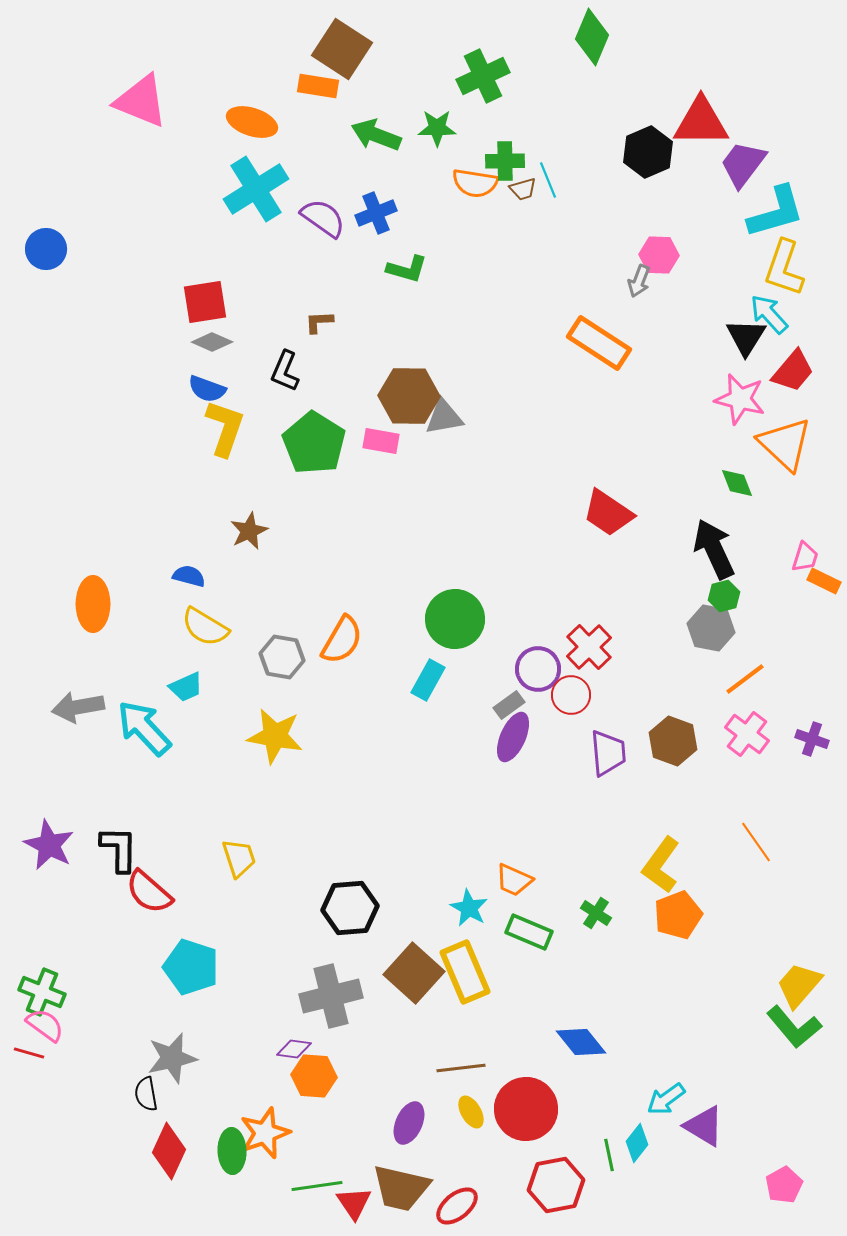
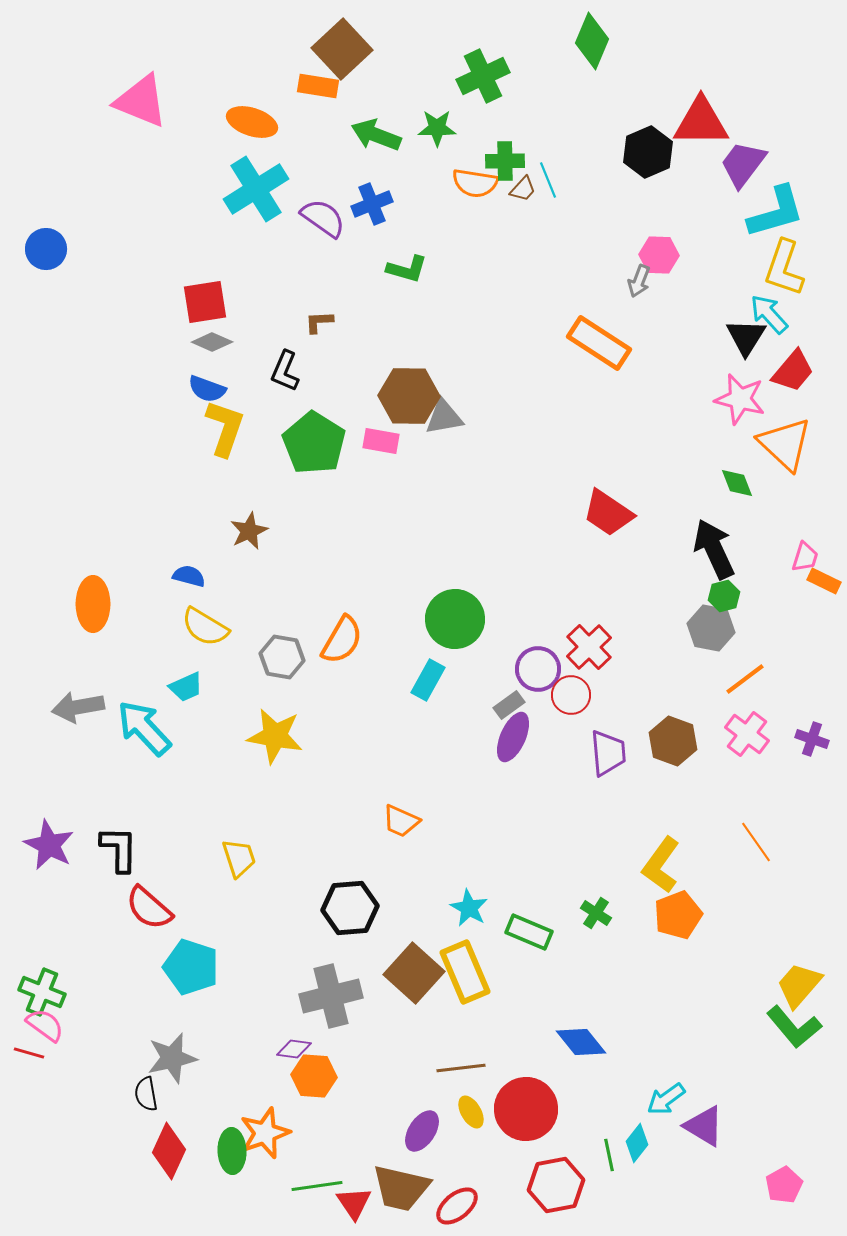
green diamond at (592, 37): moved 4 px down
brown square at (342, 49): rotated 14 degrees clockwise
brown trapezoid at (523, 189): rotated 32 degrees counterclockwise
blue cross at (376, 213): moved 4 px left, 9 px up
orange trapezoid at (514, 880): moved 113 px left, 59 px up
red semicircle at (149, 892): moved 16 px down
purple ellipse at (409, 1123): moved 13 px right, 8 px down; rotated 9 degrees clockwise
